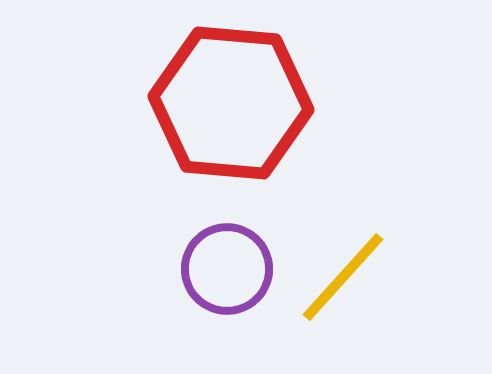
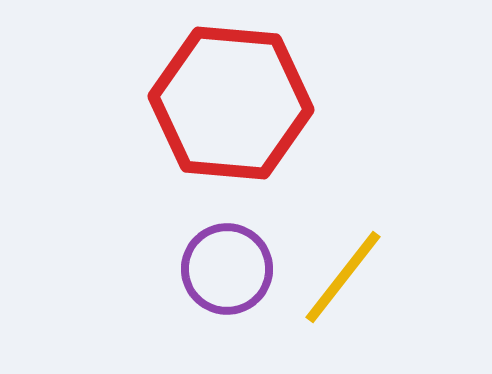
yellow line: rotated 4 degrees counterclockwise
